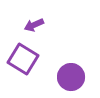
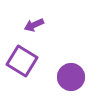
purple square: moved 1 px left, 2 px down
